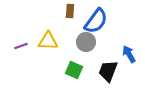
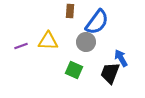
blue semicircle: moved 1 px right, 1 px down
blue arrow: moved 8 px left, 4 px down
black trapezoid: moved 2 px right, 2 px down
